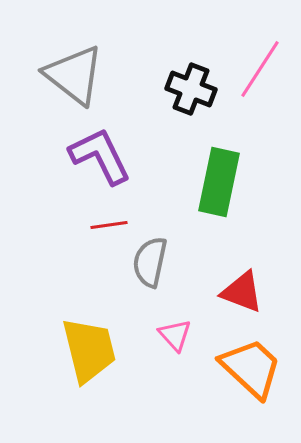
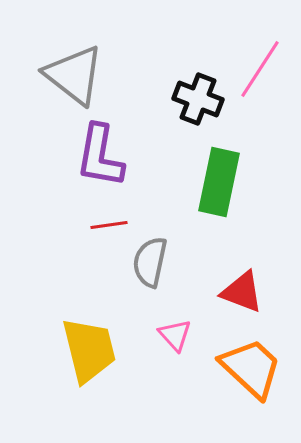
black cross: moved 7 px right, 10 px down
purple L-shape: rotated 144 degrees counterclockwise
